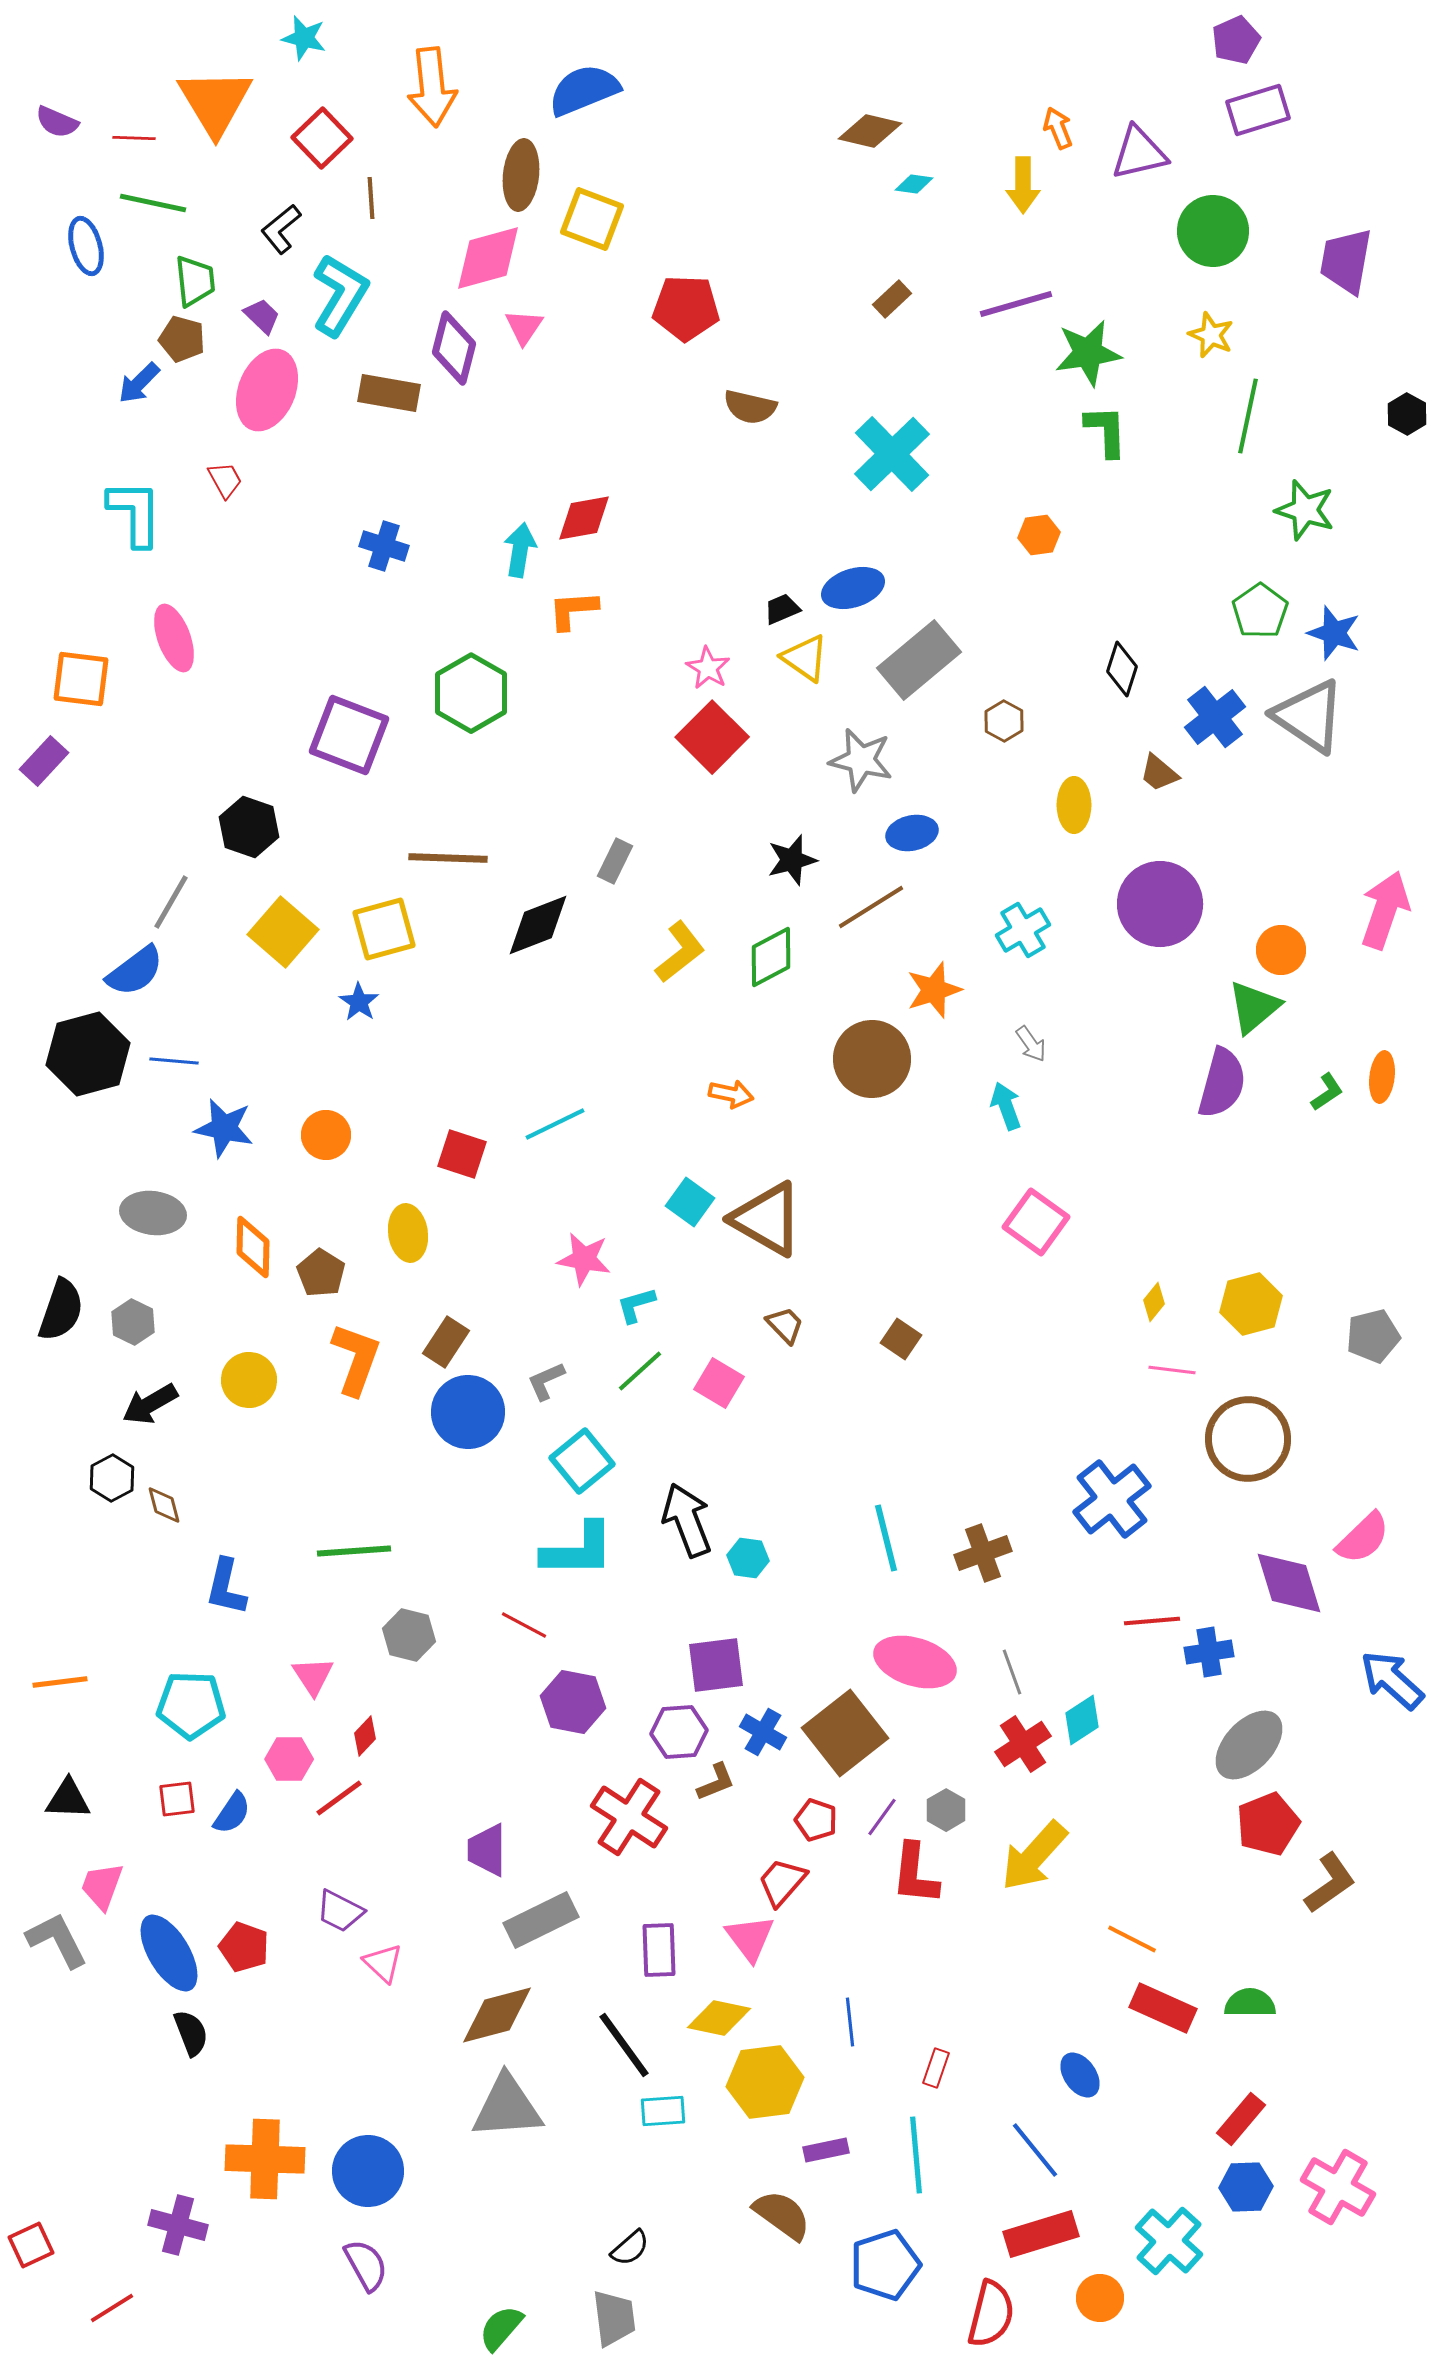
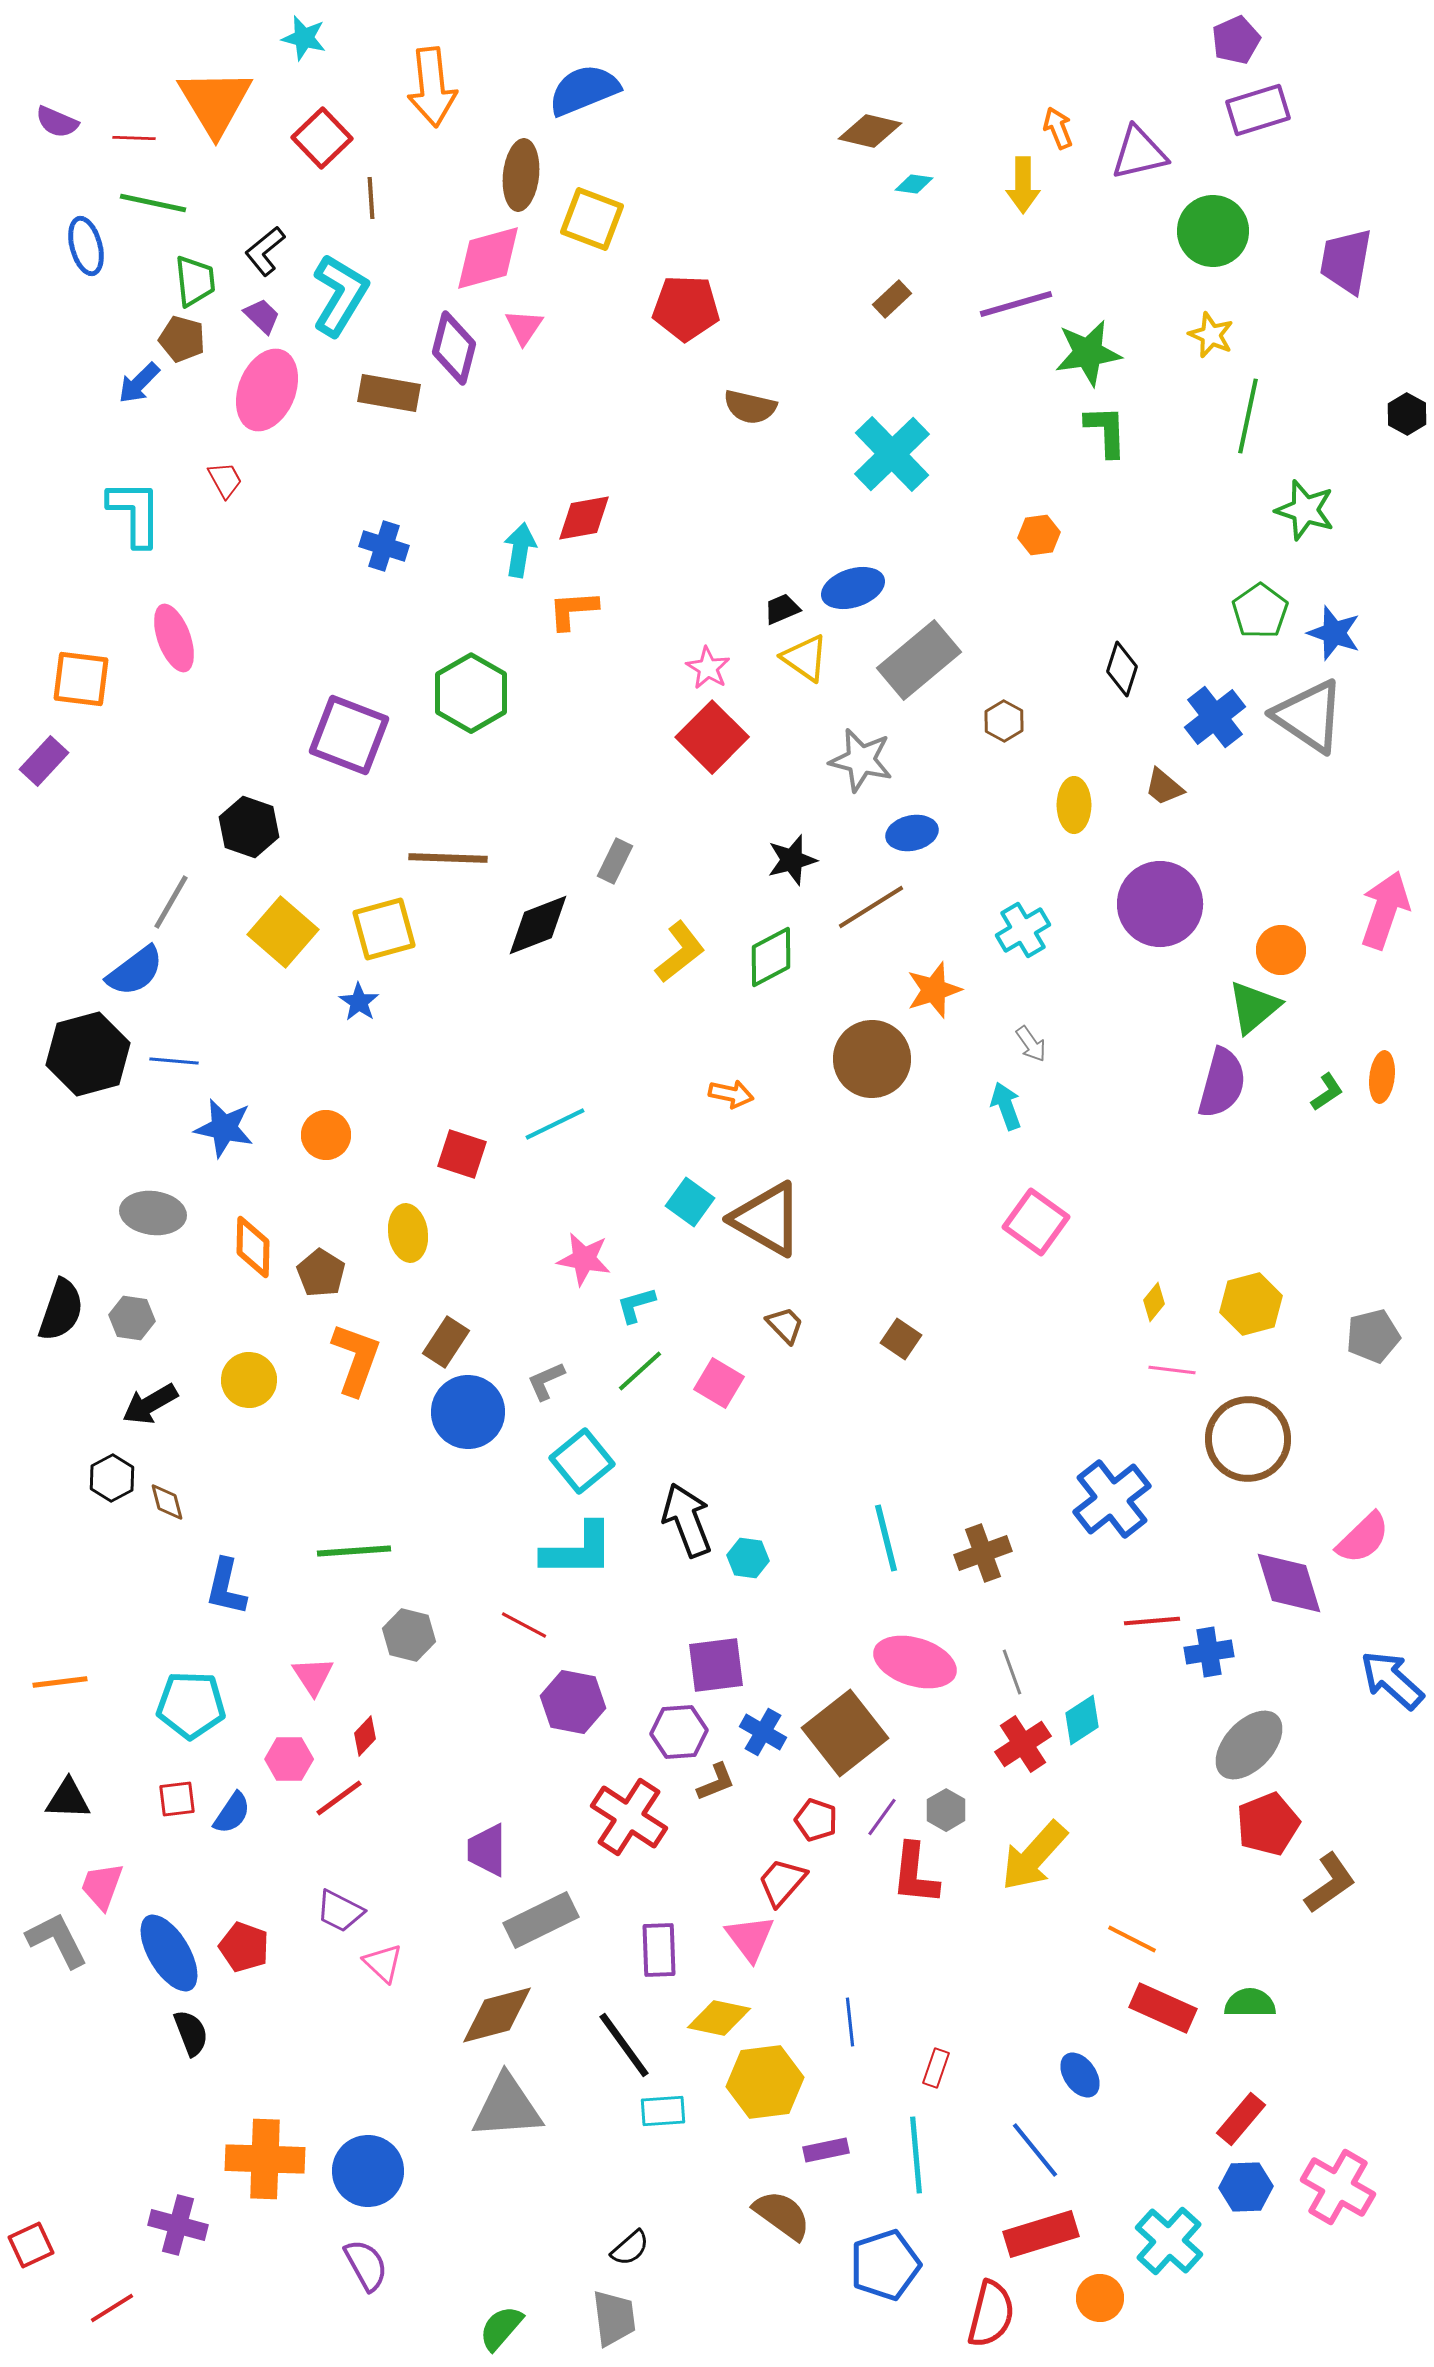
black L-shape at (281, 229): moved 16 px left, 22 px down
brown trapezoid at (1159, 773): moved 5 px right, 14 px down
gray hexagon at (133, 1322): moved 1 px left, 4 px up; rotated 18 degrees counterclockwise
brown diamond at (164, 1505): moved 3 px right, 3 px up
